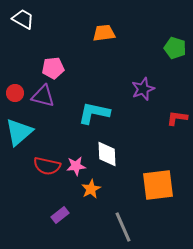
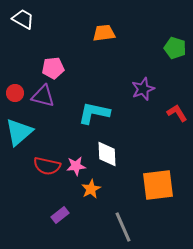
red L-shape: moved 5 px up; rotated 50 degrees clockwise
